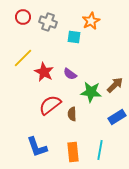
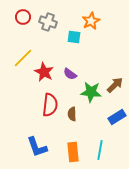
red semicircle: rotated 135 degrees clockwise
